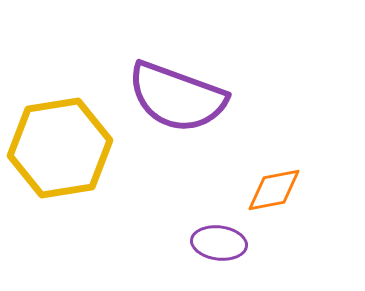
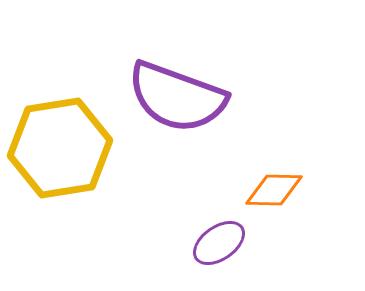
orange diamond: rotated 12 degrees clockwise
purple ellipse: rotated 42 degrees counterclockwise
